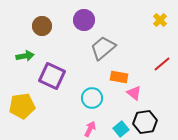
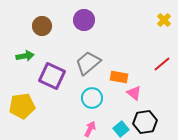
yellow cross: moved 4 px right
gray trapezoid: moved 15 px left, 15 px down
